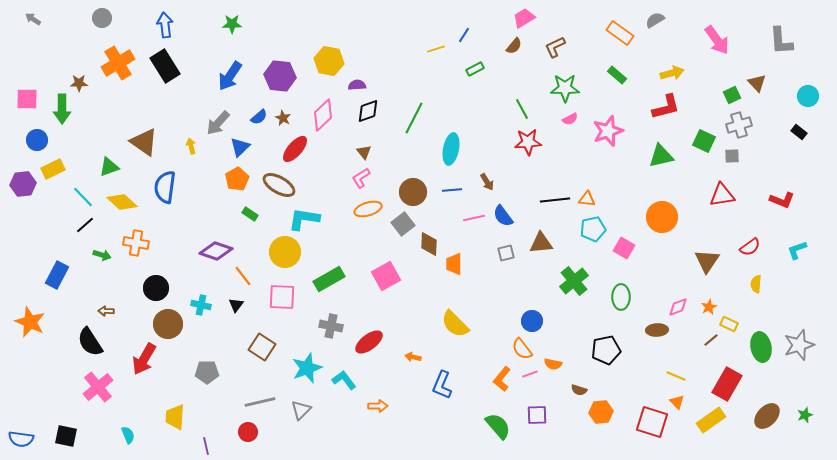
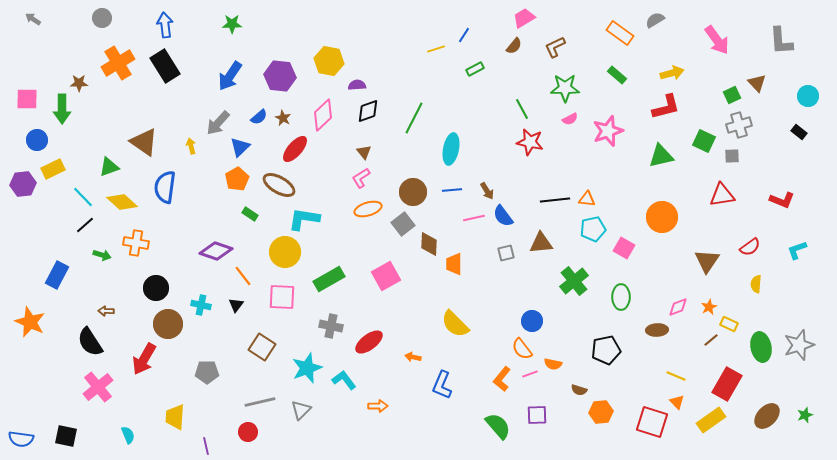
red star at (528, 142): moved 2 px right; rotated 16 degrees clockwise
brown arrow at (487, 182): moved 9 px down
